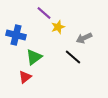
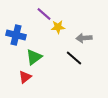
purple line: moved 1 px down
yellow star: rotated 16 degrees clockwise
gray arrow: rotated 21 degrees clockwise
black line: moved 1 px right, 1 px down
